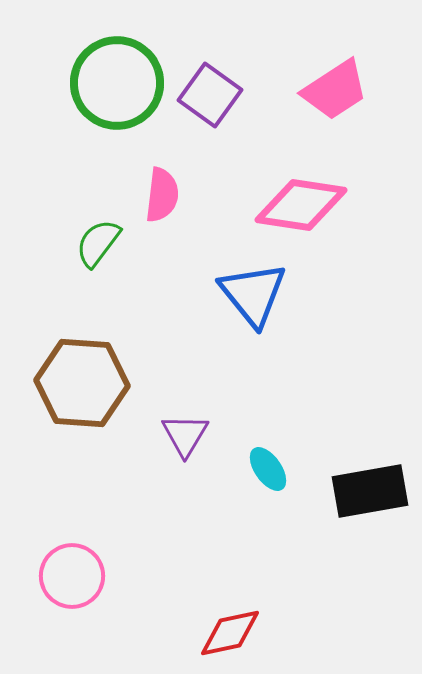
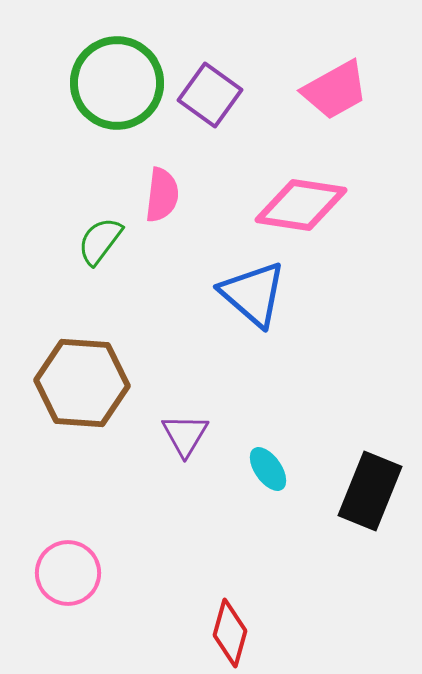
pink trapezoid: rotated 4 degrees clockwise
green semicircle: moved 2 px right, 2 px up
blue triangle: rotated 10 degrees counterclockwise
black rectangle: rotated 58 degrees counterclockwise
pink circle: moved 4 px left, 3 px up
red diamond: rotated 62 degrees counterclockwise
